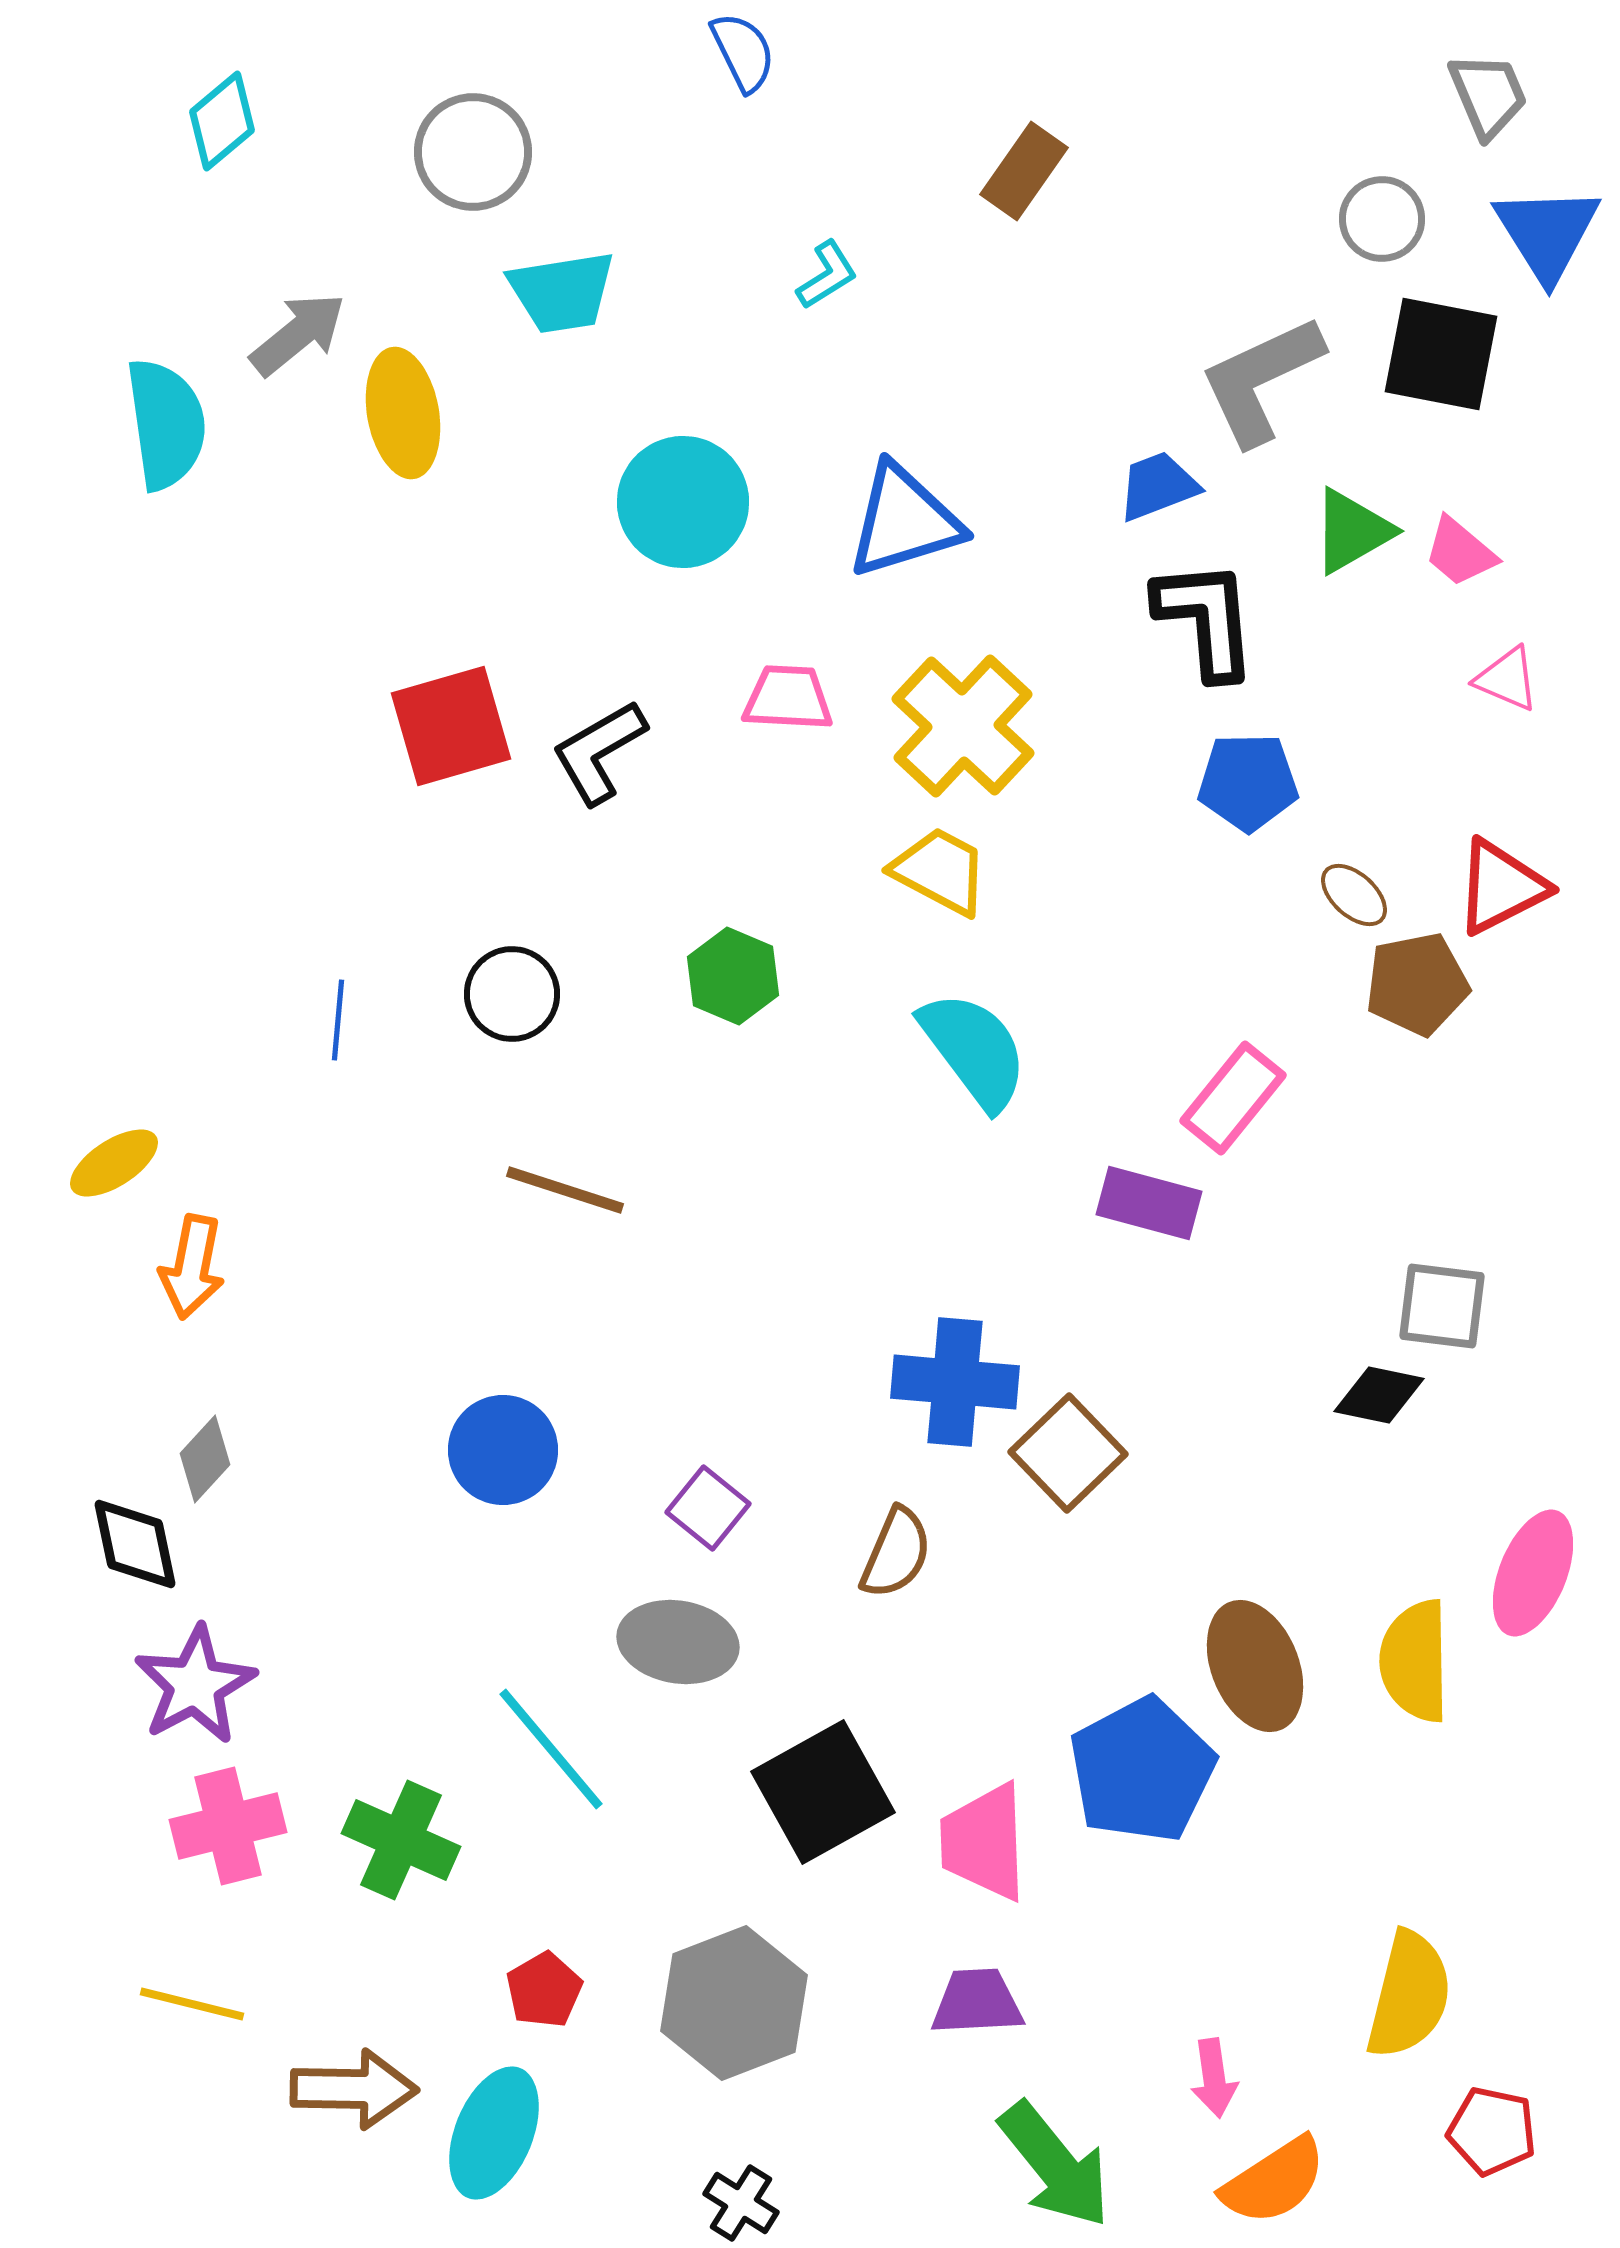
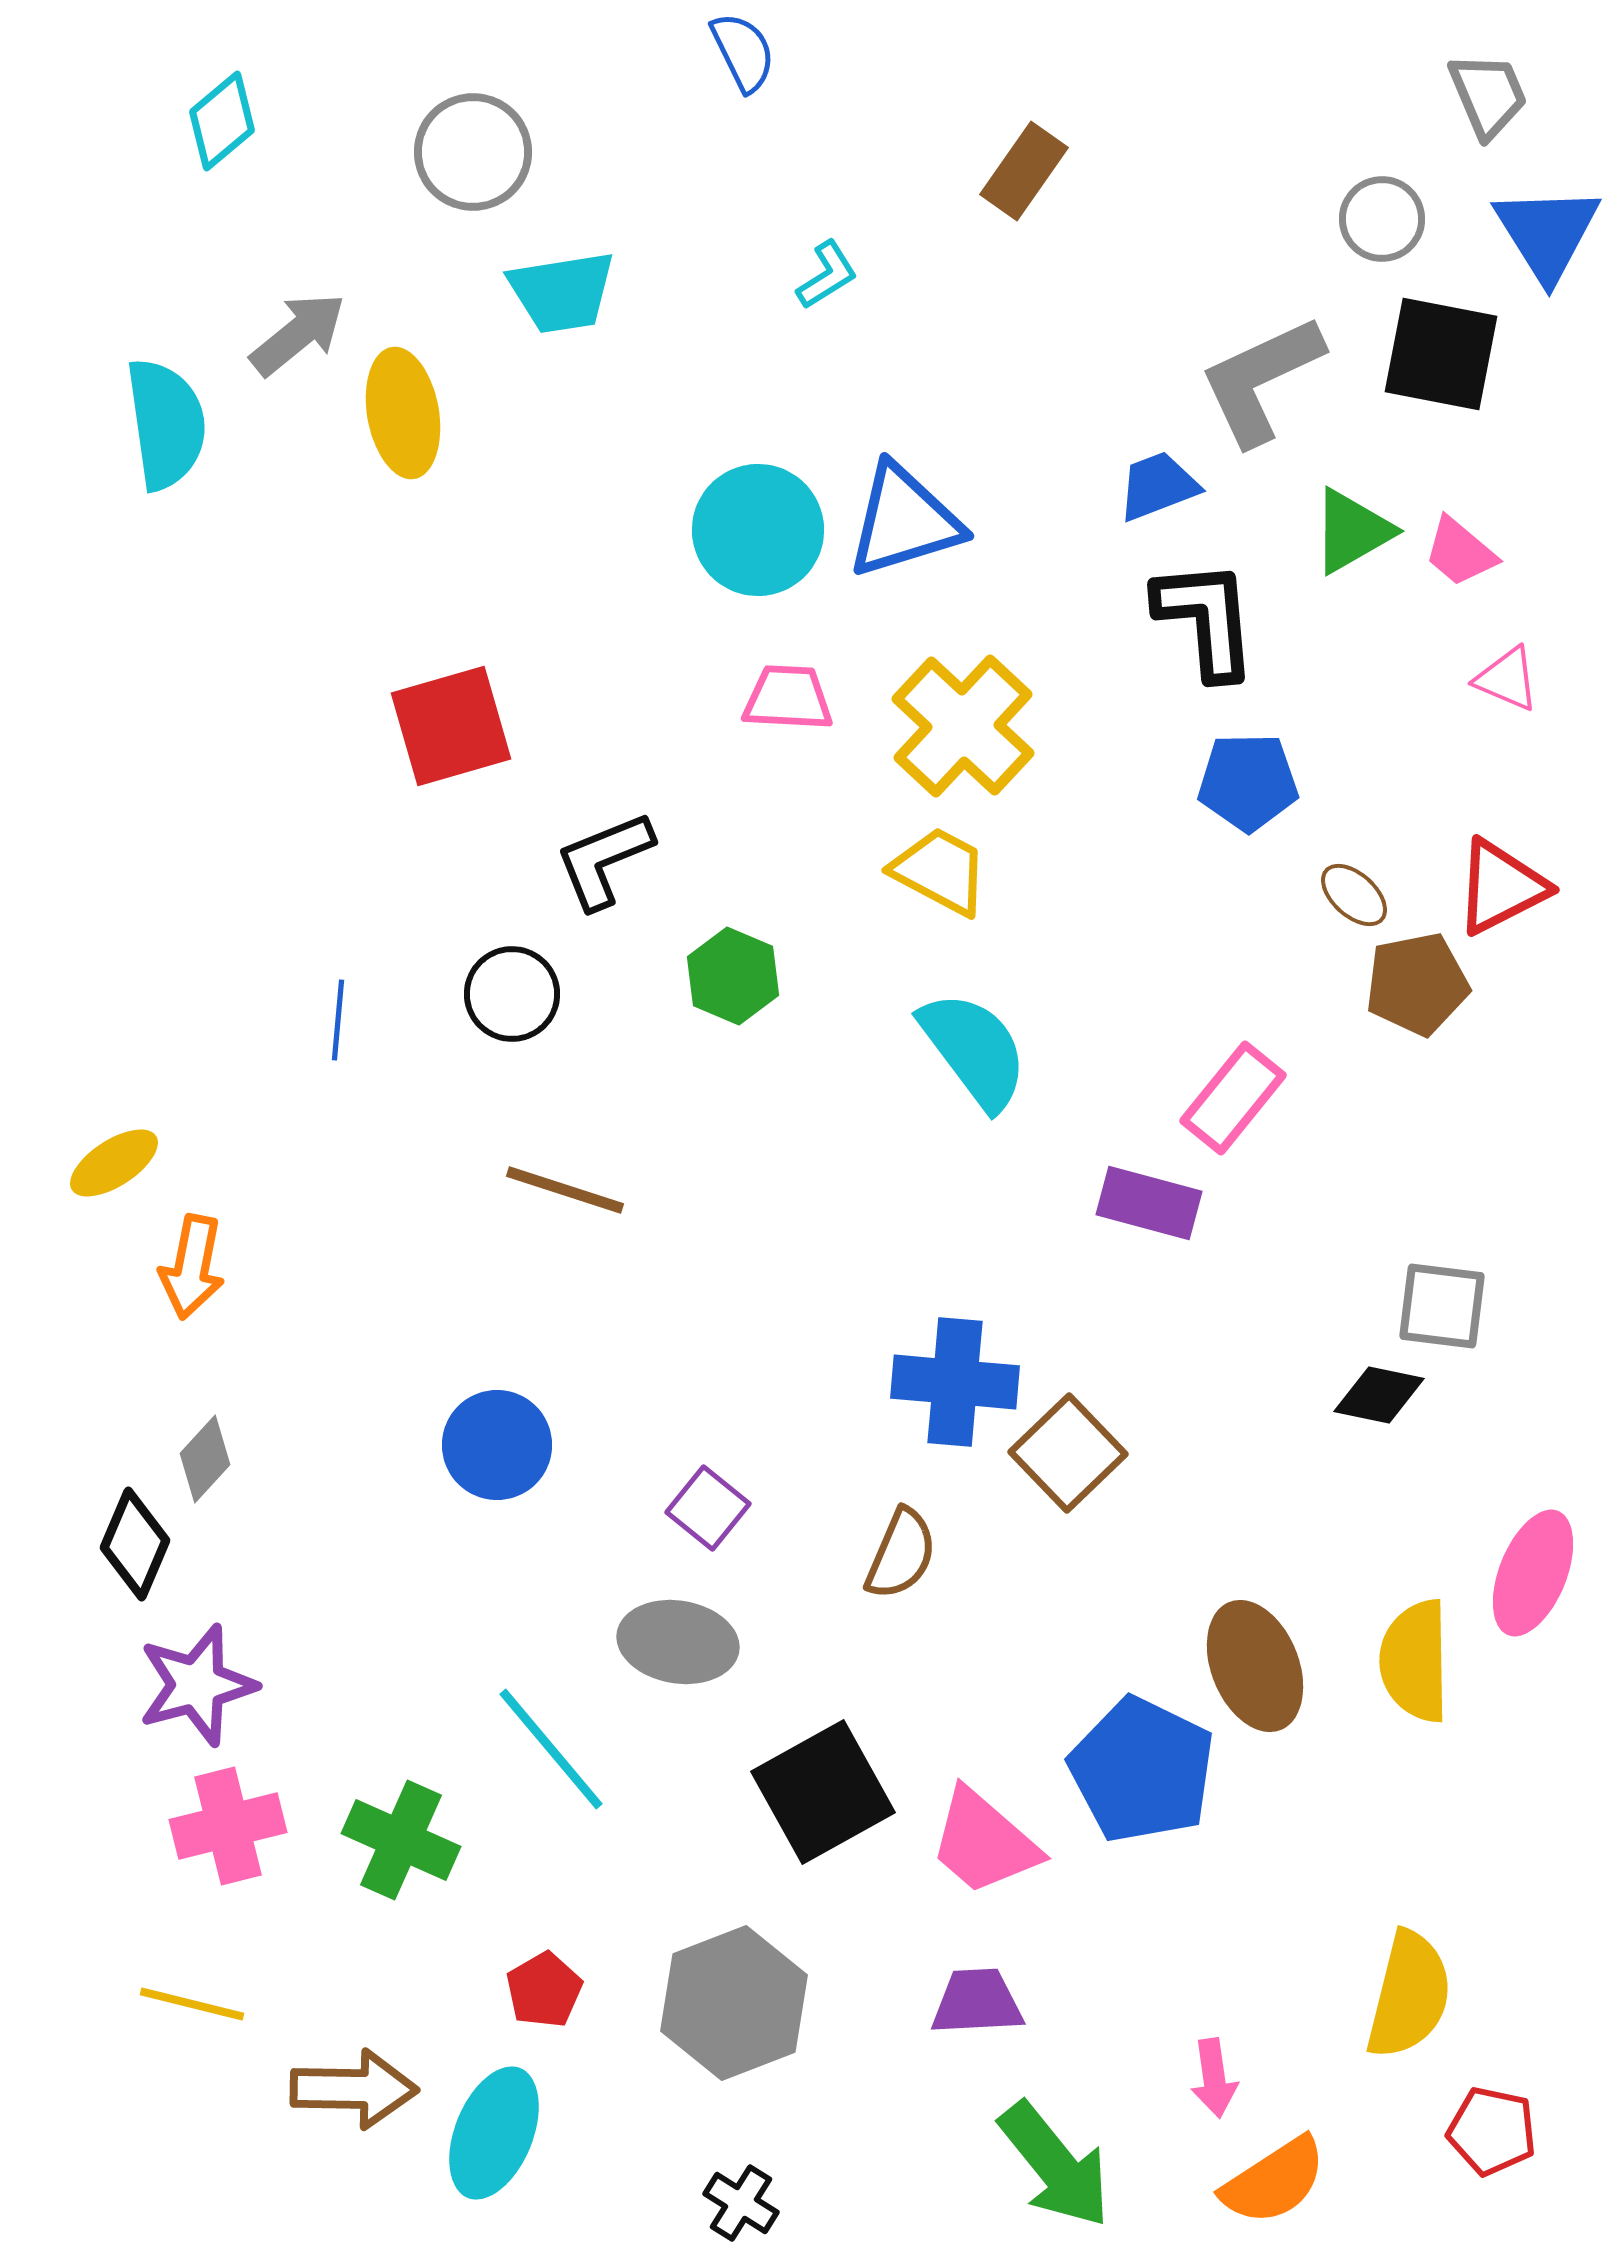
cyan circle at (683, 502): moved 75 px right, 28 px down
black L-shape at (599, 752): moved 5 px right, 108 px down; rotated 8 degrees clockwise
blue circle at (503, 1450): moved 6 px left, 5 px up
black diamond at (135, 1544): rotated 35 degrees clockwise
brown semicircle at (896, 1553): moved 5 px right, 1 px down
purple star at (195, 1685): moved 2 px right; rotated 13 degrees clockwise
blue pentagon at (1142, 1770): rotated 18 degrees counterclockwise
pink trapezoid at (984, 1842): rotated 47 degrees counterclockwise
